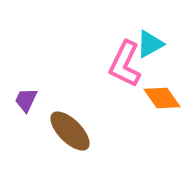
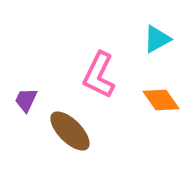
cyan triangle: moved 7 px right, 5 px up
pink L-shape: moved 26 px left, 11 px down
orange diamond: moved 1 px left, 2 px down
